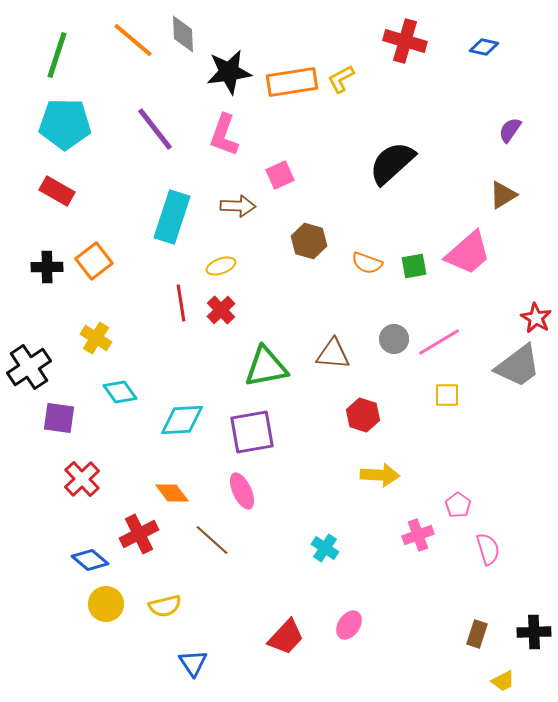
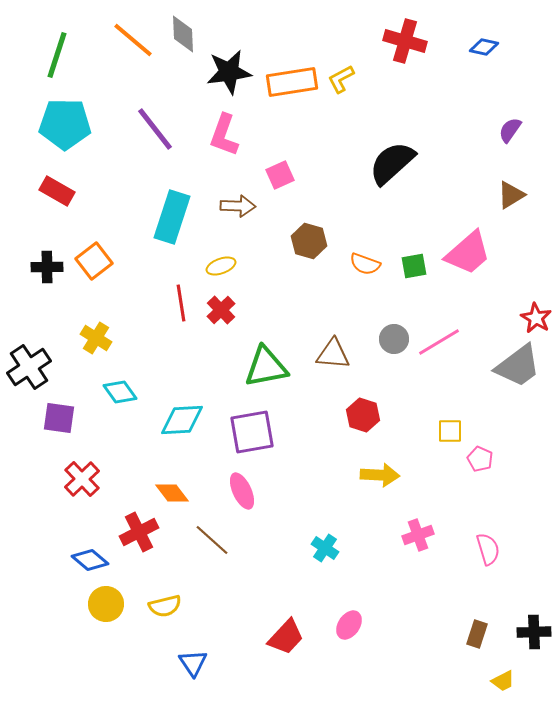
brown triangle at (503, 195): moved 8 px right
orange semicircle at (367, 263): moved 2 px left, 1 px down
yellow square at (447, 395): moved 3 px right, 36 px down
pink pentagon at (458, 505): moved 22 px right, 46 px up; rotated 10 degrees counterclockwise
red cross at (139, 534): moved 2 px up
